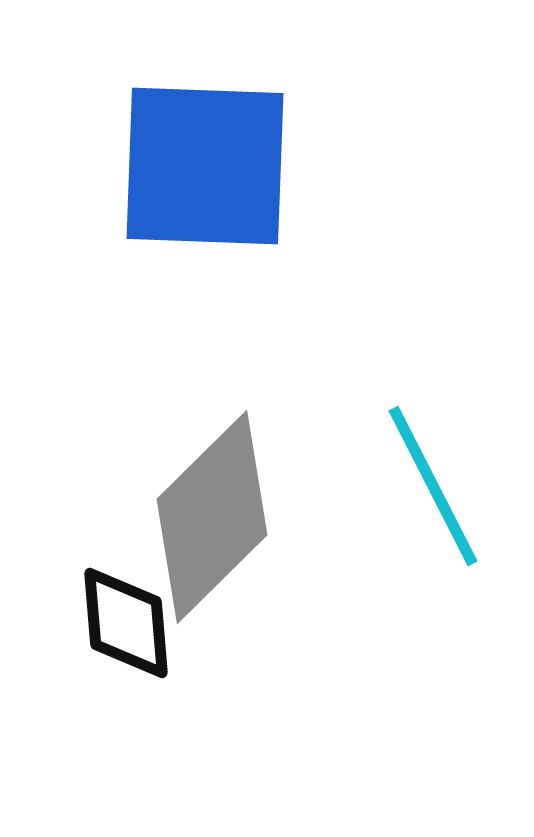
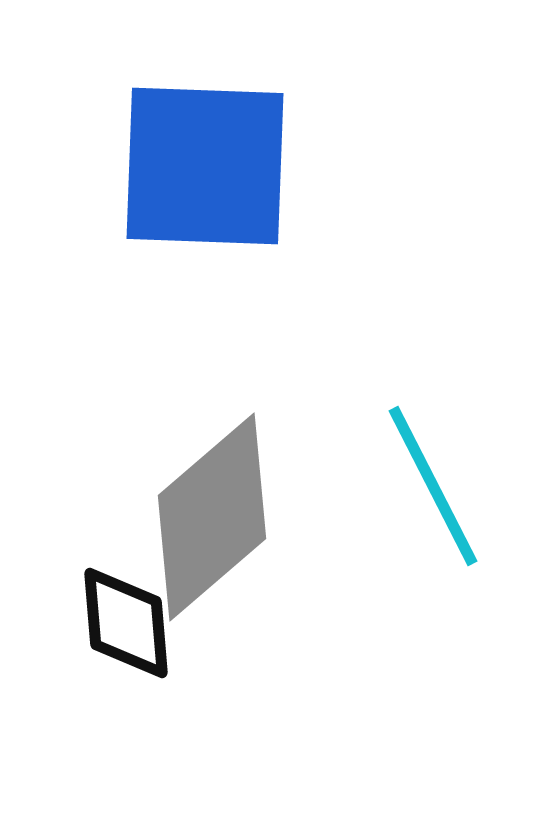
gray diamond: rotated 4 degrees clockwise
